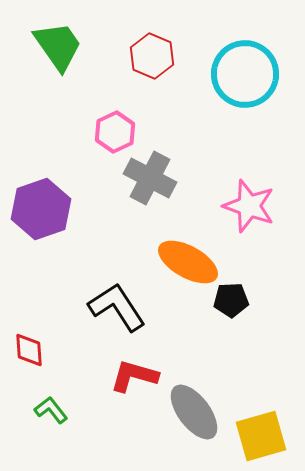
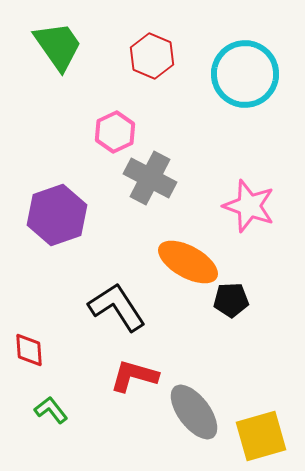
purple hexagon: moved 16 px right, 6 px down
